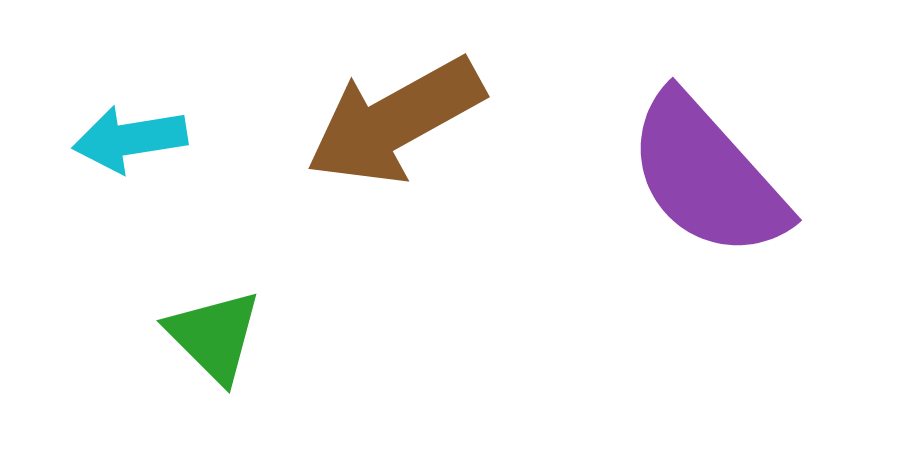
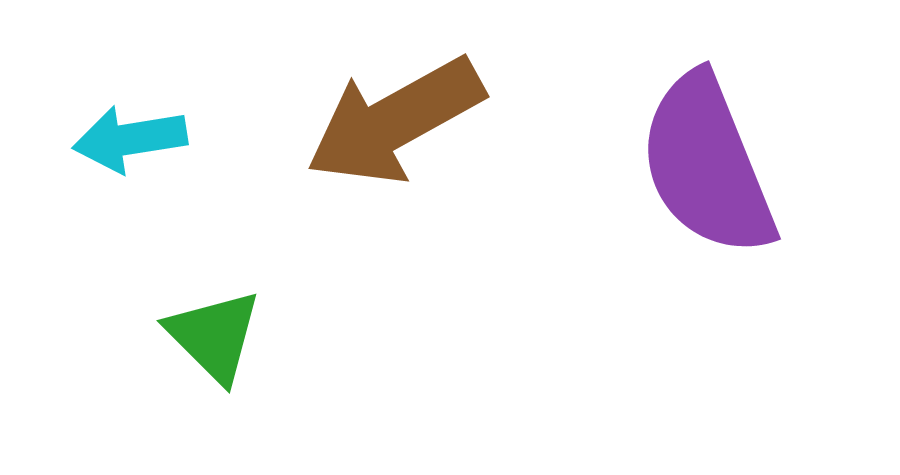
purple semicircle: moved 11 px up; rotated 20 degrees clockwise
